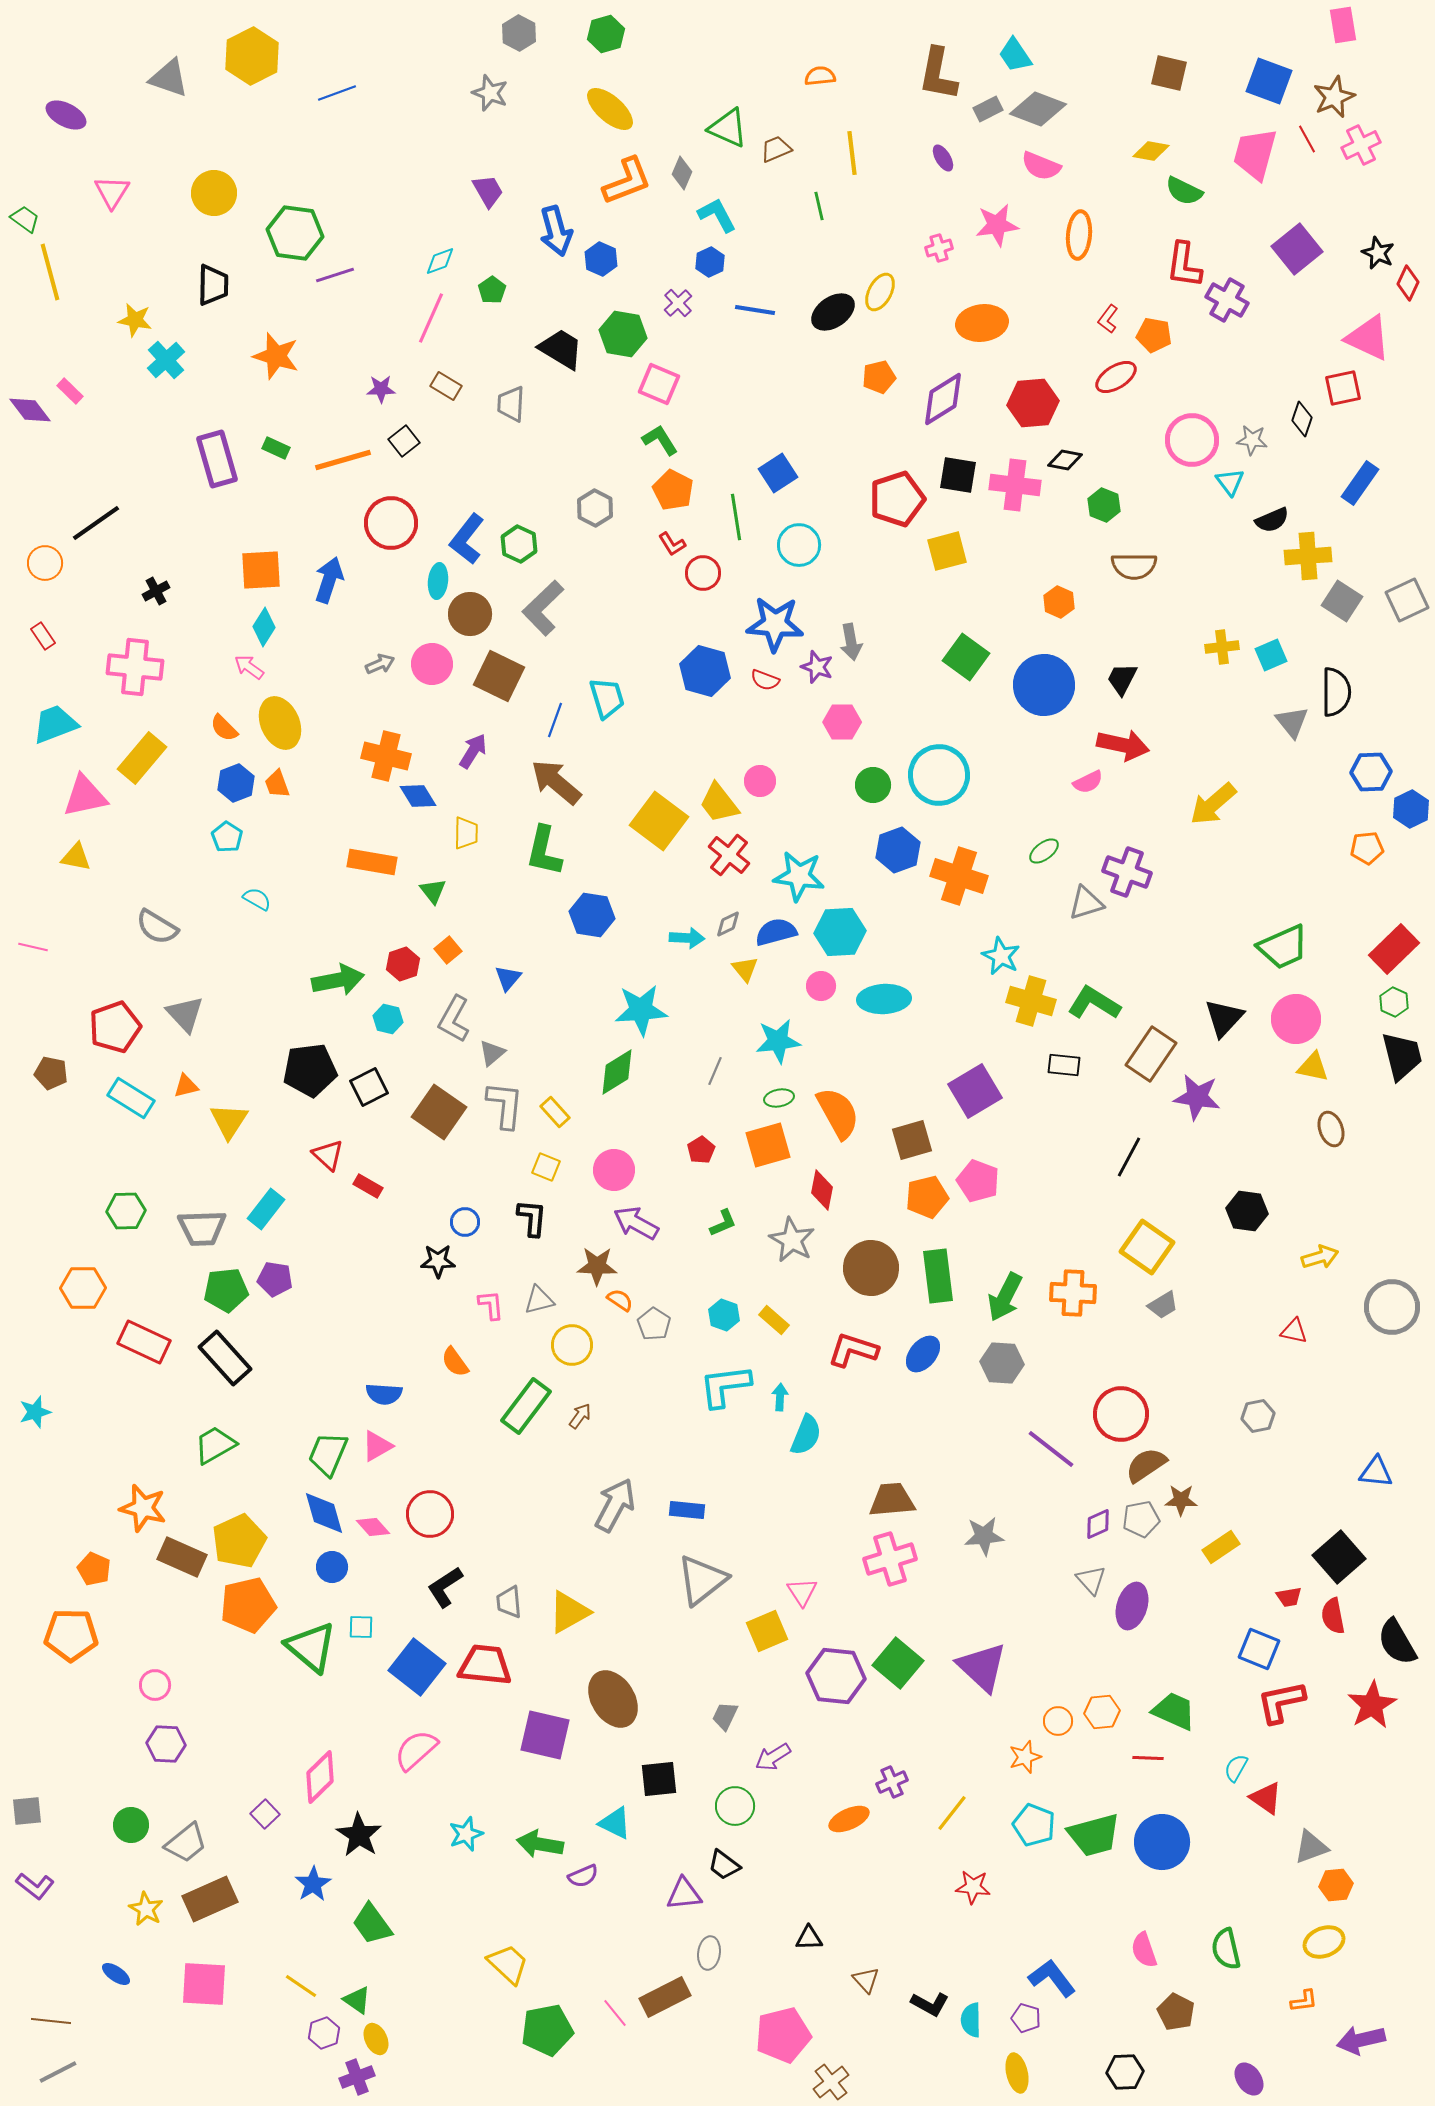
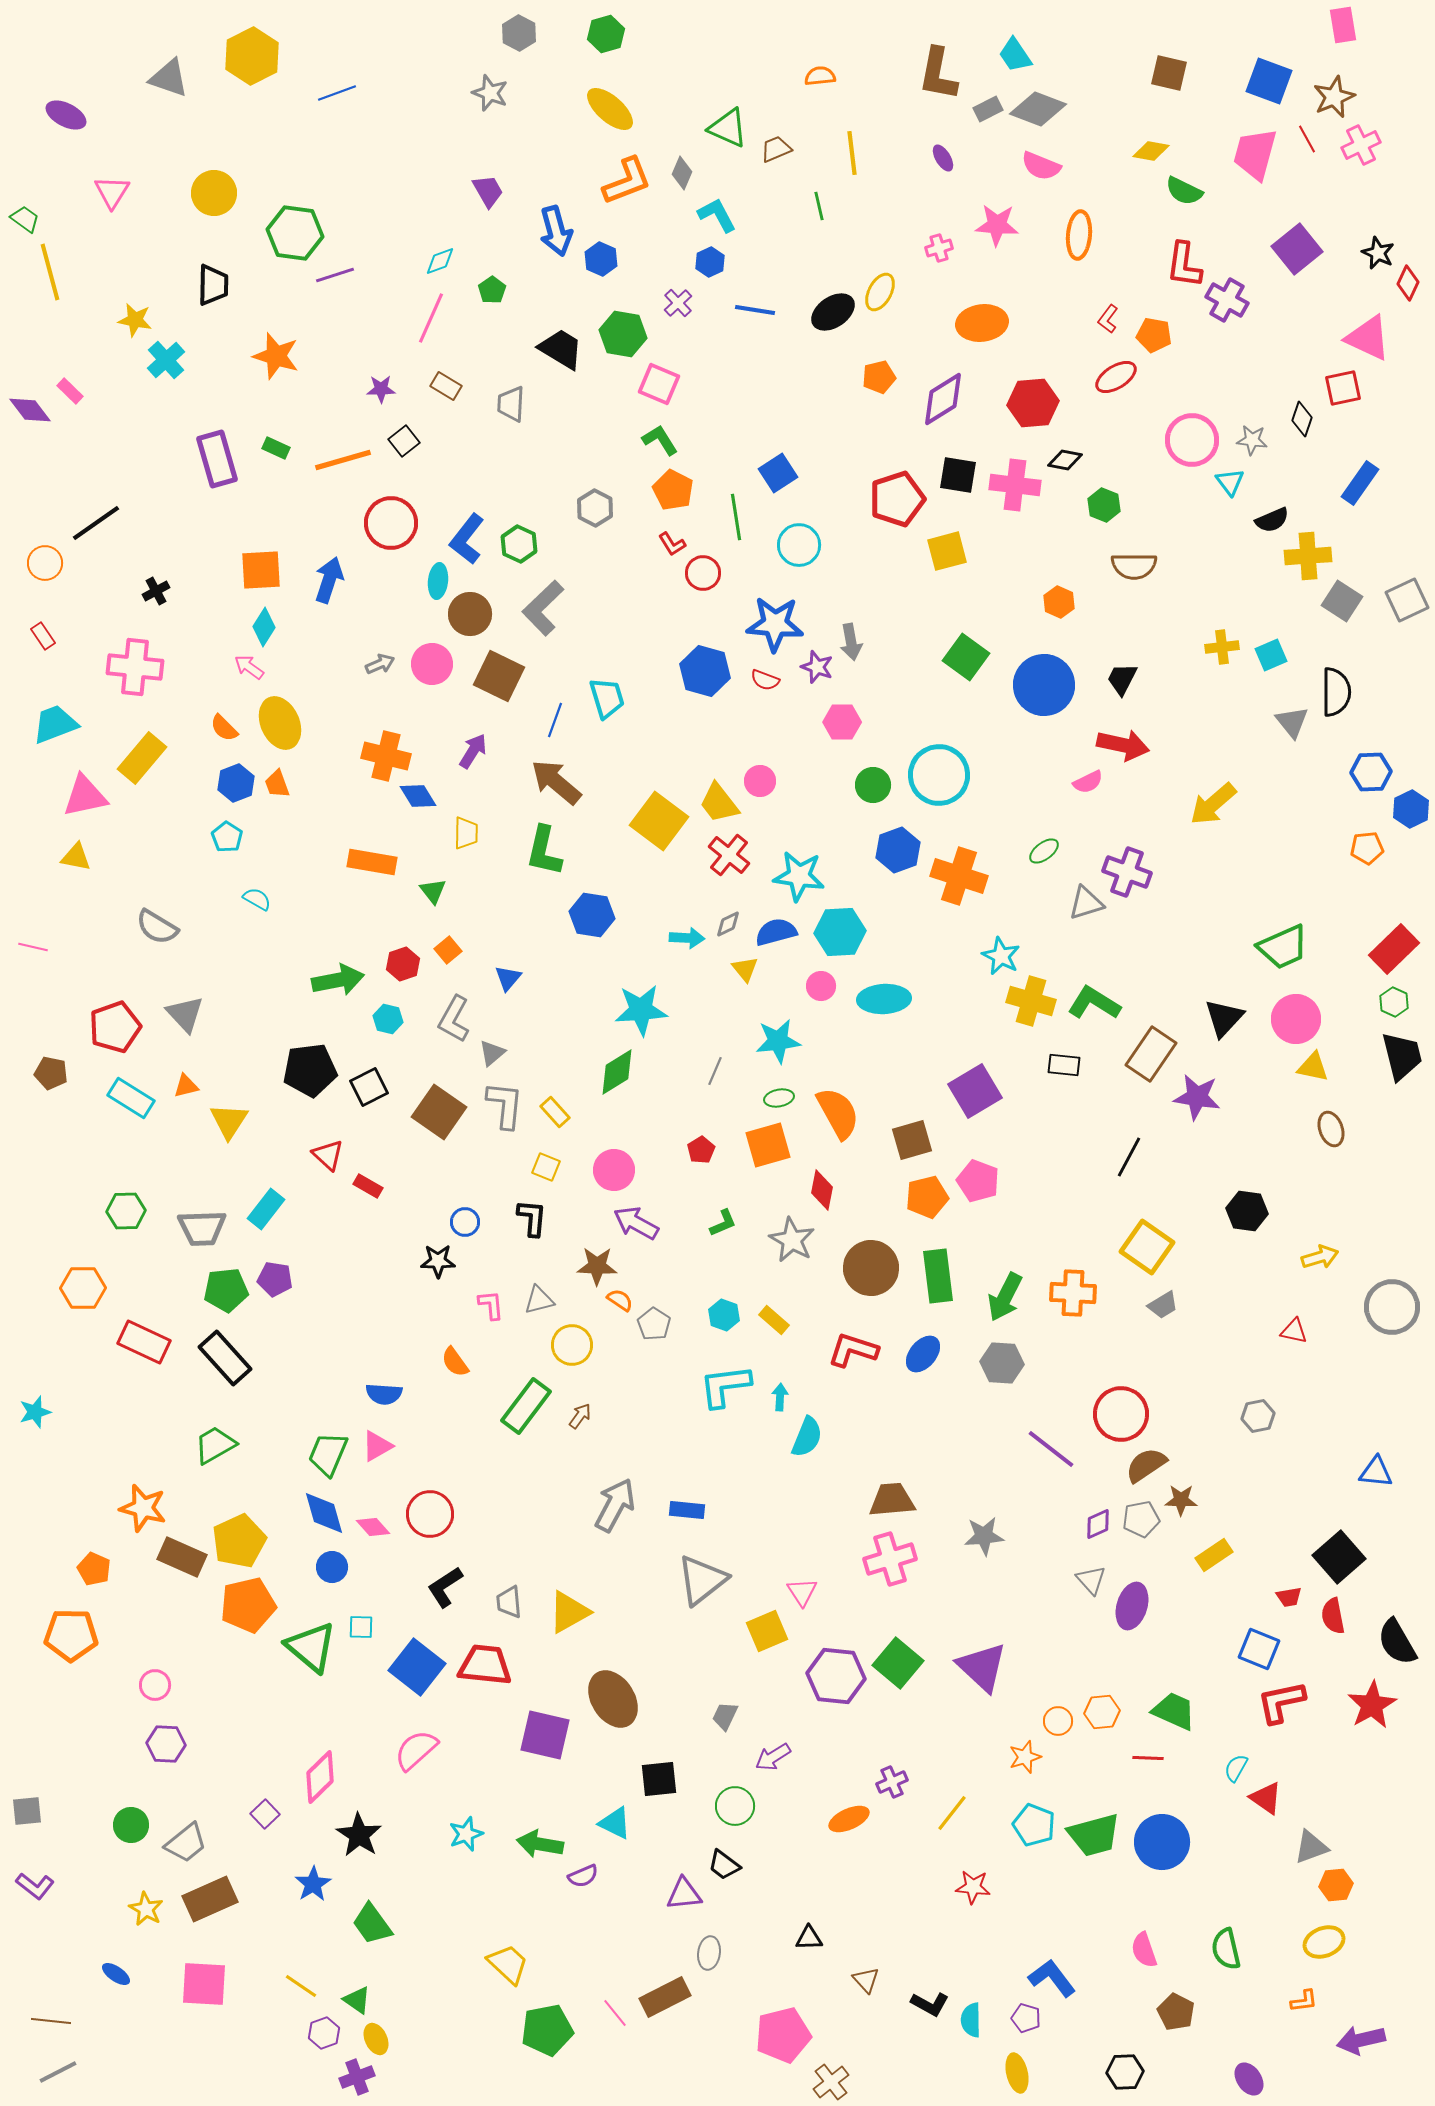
pink star at (997, 225): rotated 12 degrees clockwise
cyan semicircle at (806, 1435): moved 1 px right, 2 px down
yellow rectangle at (1221, 1547): moved 7 px left, 8 px down
